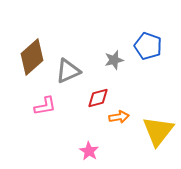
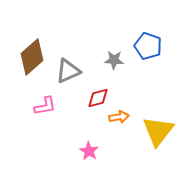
gray star: rotated 18 degrees clockwise
